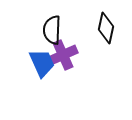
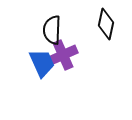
black diamond: moved 4 px up
